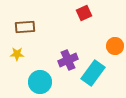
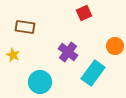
brown rectangle: rotated 12 degrees clockwise
yellow star: moved 4 px left, 1 px down; rotated 24 degrees clockwise
purple cross: moved 8 px up; rotated 30 degrees counterclockwise
